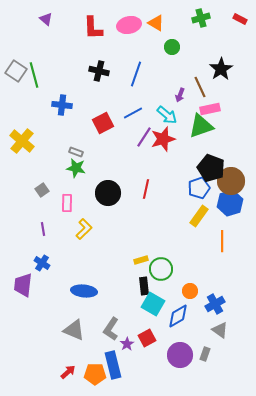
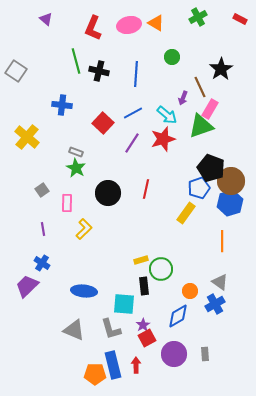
green cross at (201, 18): moved 3 px left, 1 px up; rotated 12 degrees counterclockwise
red L-shape at (93, 28): rotated 25 degrees clockwise
green circle at (172, 47): moved 10 px down
blue line at (136, 74): rotated 15 degrees counterclockwise
green line at (34, 75): moved 42 px right, 14 px up
purple arrow at (180, 95): moved 3 px right, 3 px down
pink rectangle at (210, 109): rotated 48 degrees counterclockwise
red square at (103, 123): rotated 20 degrees counterclockwise
purple line at (144, 137): moved 12 px left, 6 px down
yellow cross at (22, 141): moved 5 px right, 4 px up
green star at (76, 168): rotated 18 degrees clockwise
yellow rectangle at (199, 216): moved 13 px left, 3 px up
purple trapezoid at (23, 285): moved 4 px right, 1 px down; rotated 40 degrees clockwise
cyan square at (153, 304): moved 29 px left; rotated 25 degrees counterclockwise
gray L-shape at (111, 329): rotated 50 degrees counterclockwise
gray triangle at (220, 330): moved 48 px up
purple star at (127, 344): moved 16 px right, 19 px up
gray rectangle at (205, 354): rotated 24 degrees counterclockwise
purple circle at (180, 355): moved 6 px left, 1 px up
red arrow at (68, 372): moved 68 px right, 7 px up; rotated 49 degrees counterclockwise
